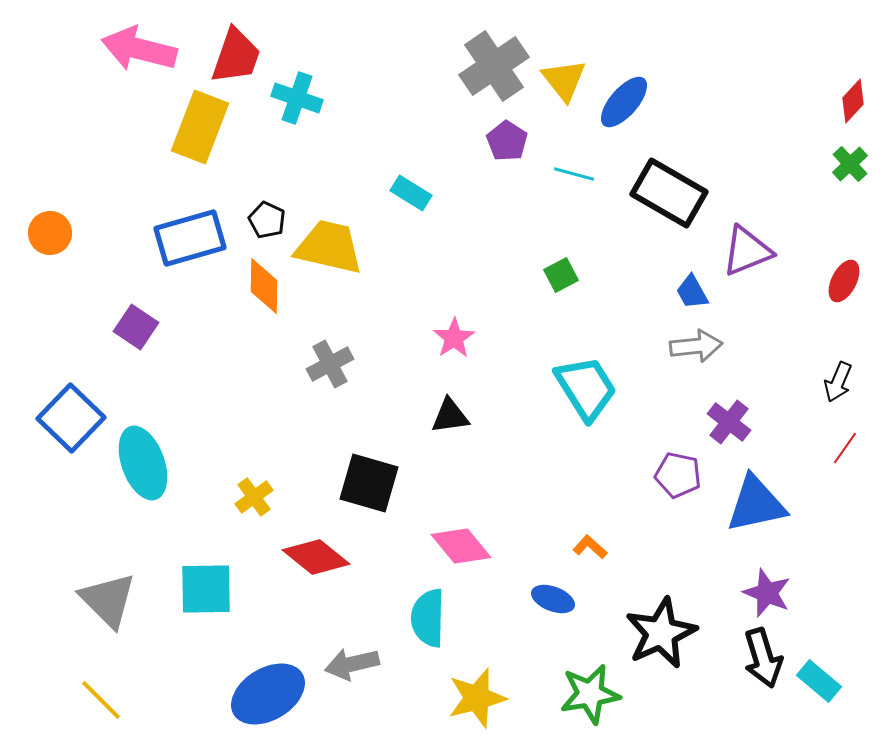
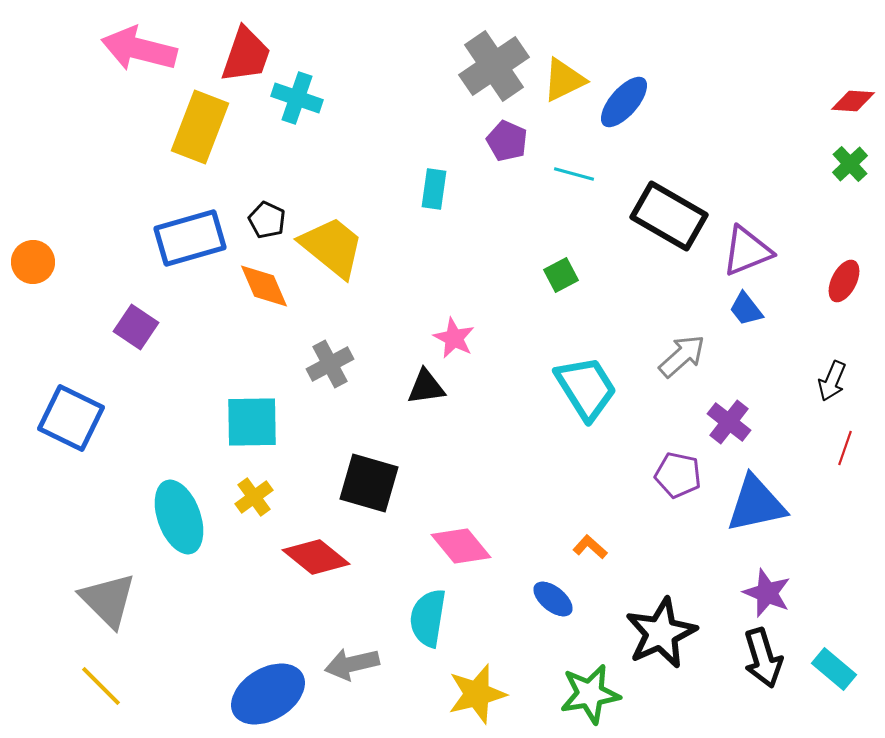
red trapezoid at (236, 56): moved 10 px right, 1 px up
yellow triangle at (564, 80): rotated 42 degrees clockwise
red diamond at (853, 101): rotated 51 degrees clockwise
purple pentagon at (507, 141): rotated 9 degrees counterclockwise
cyan rectangle at (411, 193): moved 23 px right, 4 px up; rotated 66 degrees clockwise
black rectangle at (669, 193): moved 23 px down
orange circle at (50, 233): moved 17 px left, 29 px down
yellow trapezoid at (329, 247): moved 3 px right; rotated 26 degrees clockwise
orange diamond at (264, 286): rotated 24 degrees counterclockwise
blue trapezoid at (692, 292): moved 54 px right, 17 px down; rotated 9 degrees counterclockwise
pink star at (454, 338): rotated 12 degrees counterclockwise
gray arrow at (696, 346): moved 14 px left, 10 px down; rotated 36 degrees counterclockwise
black arrow at (838, 382): moved 6 px left, 1 px up
black triangle at (450, 416): moved 24 px left, 29 px up
blue square at (71, 418): rotated 18 degrees counterclockwise
red line at (845, 448): rotated 16 degrees counterclockwise
cyan ellipse at (143, 463): moved 36 px right, 54 px down
cyan square at (206, 589): moved 46 px right, 167 px up
blue ellipse at (553, 599): rotated 18 degrees clockwise
cyan semicircle at (428, 618): rotated 8 degrees clockwise
cyan rectangle at (819, 681): moved 15 px right, 12 px up
yellow star at (477, 698): moved 4 px up
yellow line at (101, 700): moved 14 px up
